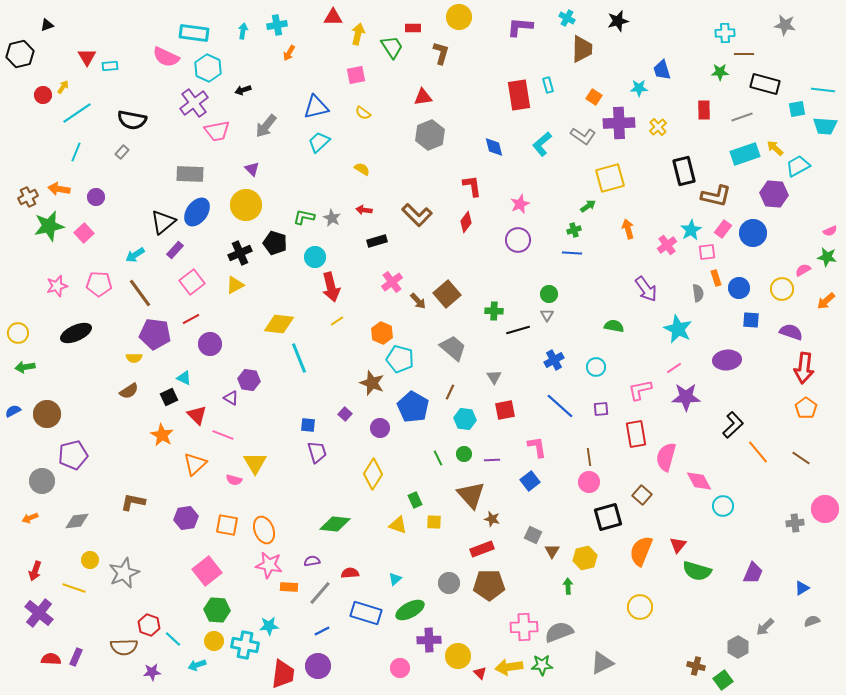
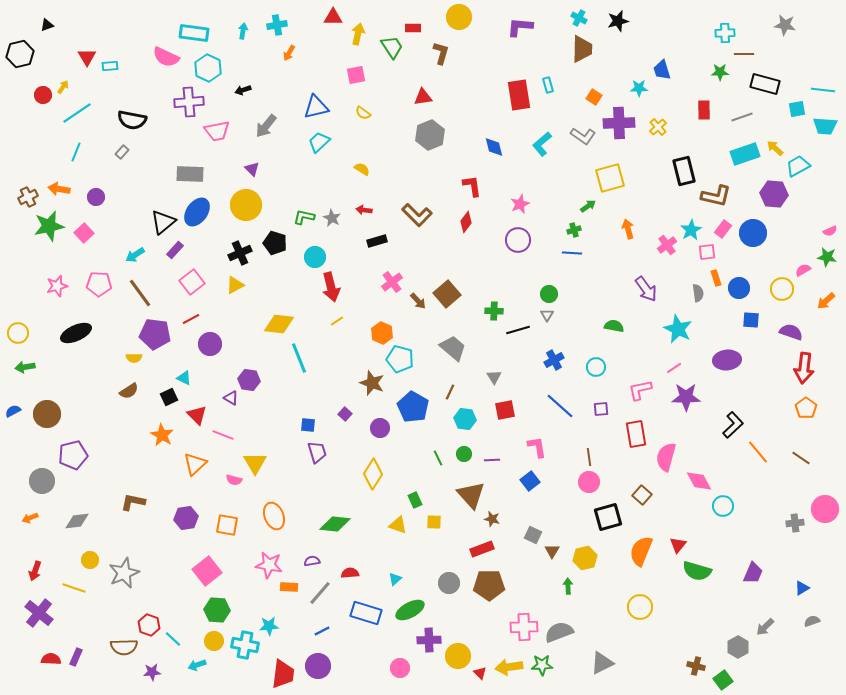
cyan cross at (567, 18): moved 12 px right
purple cross at (194, 103): moved 5 px left, 1 px up; rotated 32 degrees clockwise
orange ellipse at (264, 530): moved 10 px right, 14 px up
